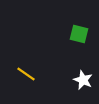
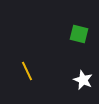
yellow line: moved 1 px right, 3 px up; rotated 30 degrees clockwise
